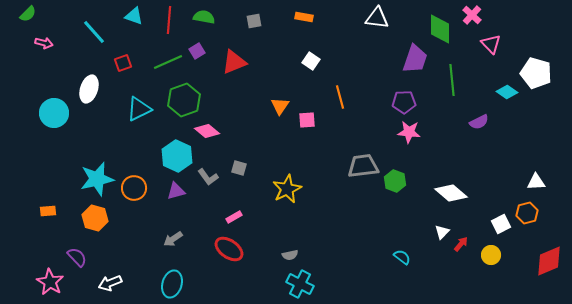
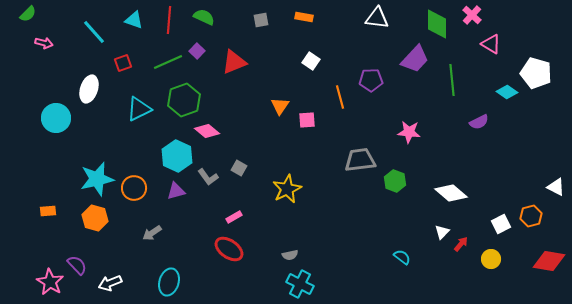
cyan triangle at (134, 16): moved 4 px down
green semicircle at (204, 17): rotated 15 degrees clockwise
gray square at (254, 21): moved 7 px right, 1 px up
green diamond at (440, 29): moved 3 px left, 5 px up
pink triangle at (491, 44): rotated 15 degrees counterclockwise
purple square at (197, 51): rotated 14 degrees counterclockwise
purple trapezoid at (415, 59): rotated 24 degrees clockwise
purple pentagon at (404, 102): moved 33 px left, 22 px up
cyan circle at (54, 113): moved 2 px right, 5 px down
gray trapezoid at (363, 166): moved 3 px left, 6 px up
gray square at (239, 168): rotated 14 degrees clockwise
white triangle at (536, 182): moved 20 px right, 5 px down; rotated 30 degrees clockwise
orange hexagon at (527, 213): moved 4 px right, 3 px down
gray arrow at (173, 239): moved 21 px left, 6 px up
yellow circle at (491, 255): moved 4 px down
purple semicircle at (77, 257): moved 8 px down
red diamond at (549, 261): rotated 32 degrees clockwise
cyan ellipse at (172, 284): moved 3 px left, 2 px up
